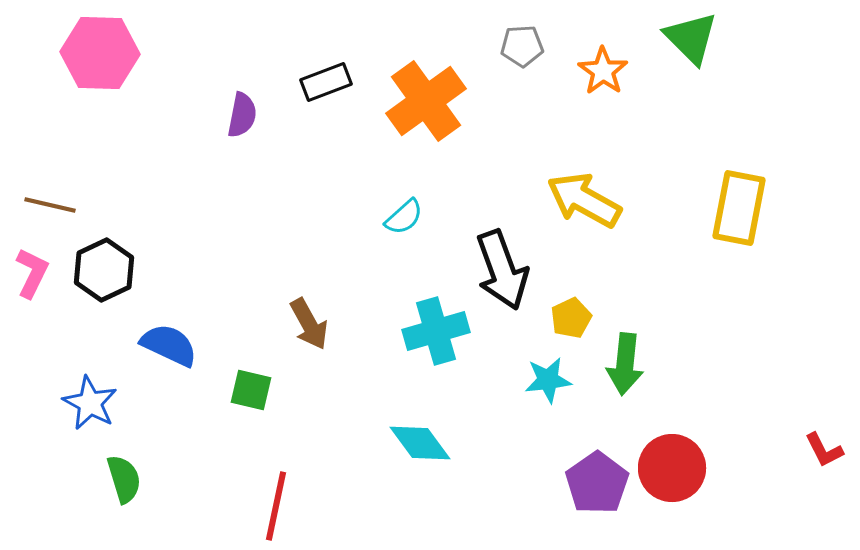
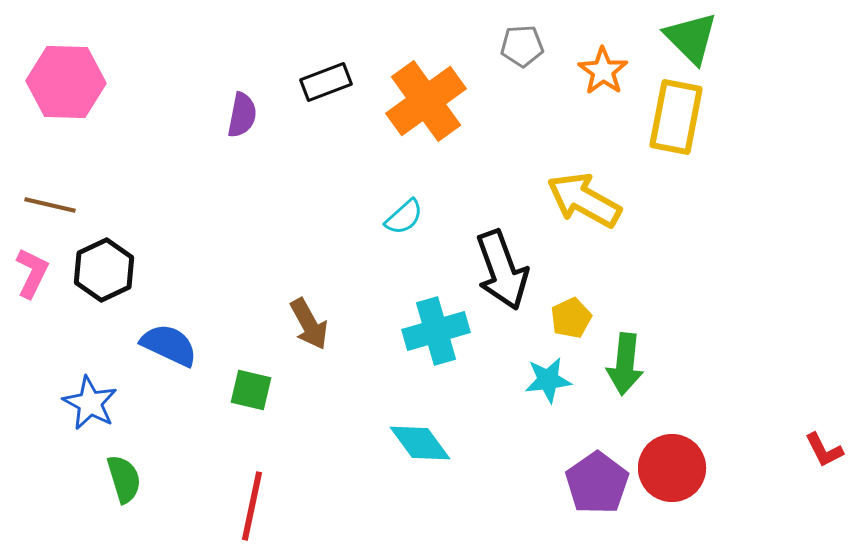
pink hexagon: moved 34 px left, 29 px down
yellow rectangle: moved 63 px left, 91 px up
red line: moved 24 px left
